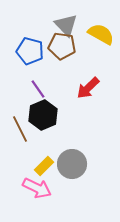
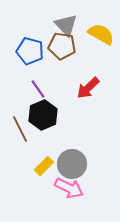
pink arrow: moved 32 px right
